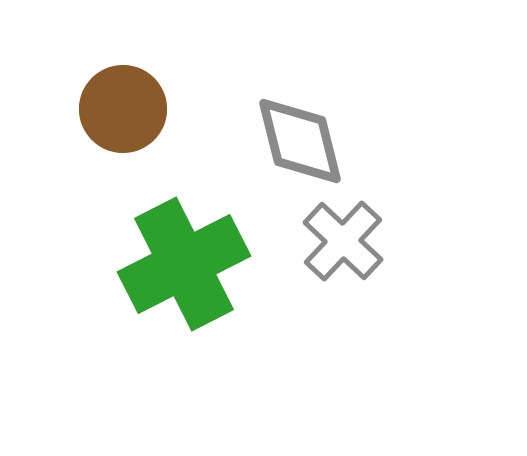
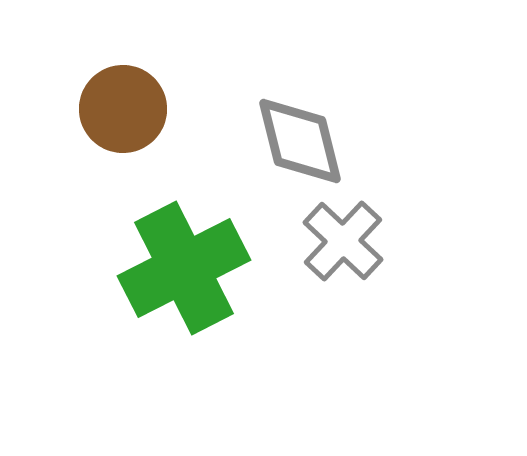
green cross: moved 4 px down
